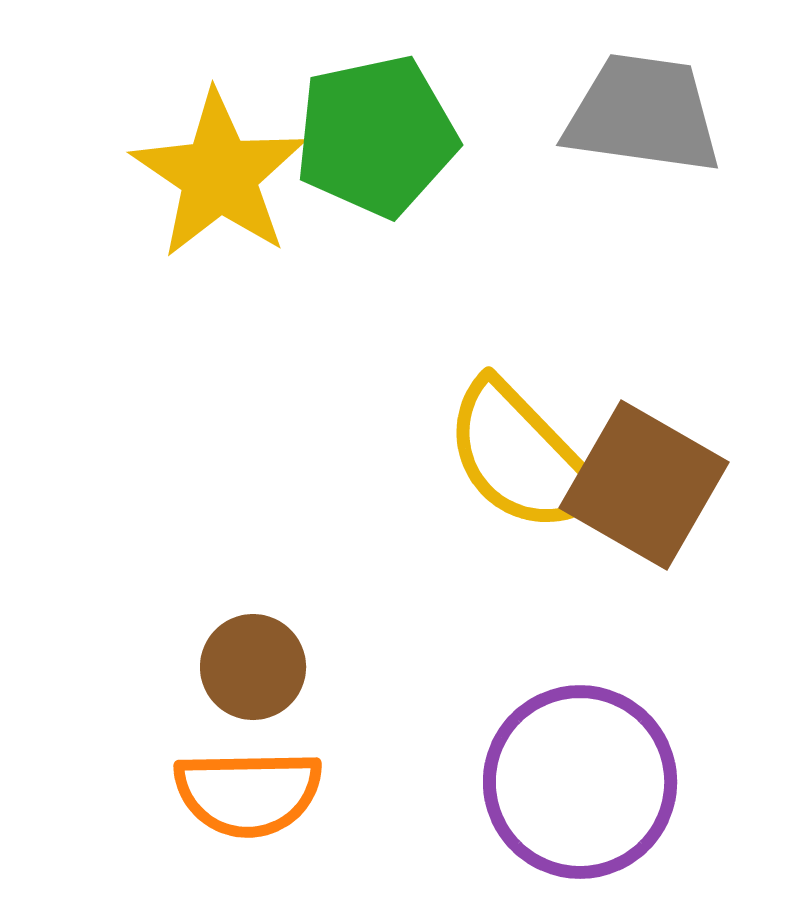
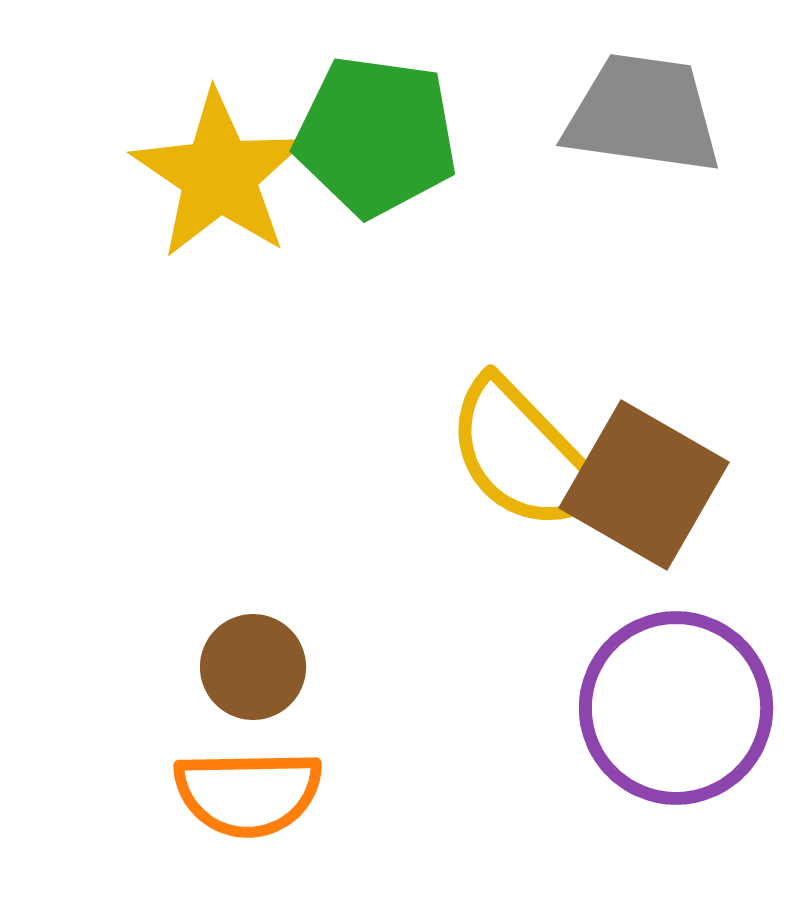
green pentagon: rotated 20 degrees clockwise
yellow semicircle: moved 2 px right, 2 px up
purple circle: moved 96 px right, 74 px up
